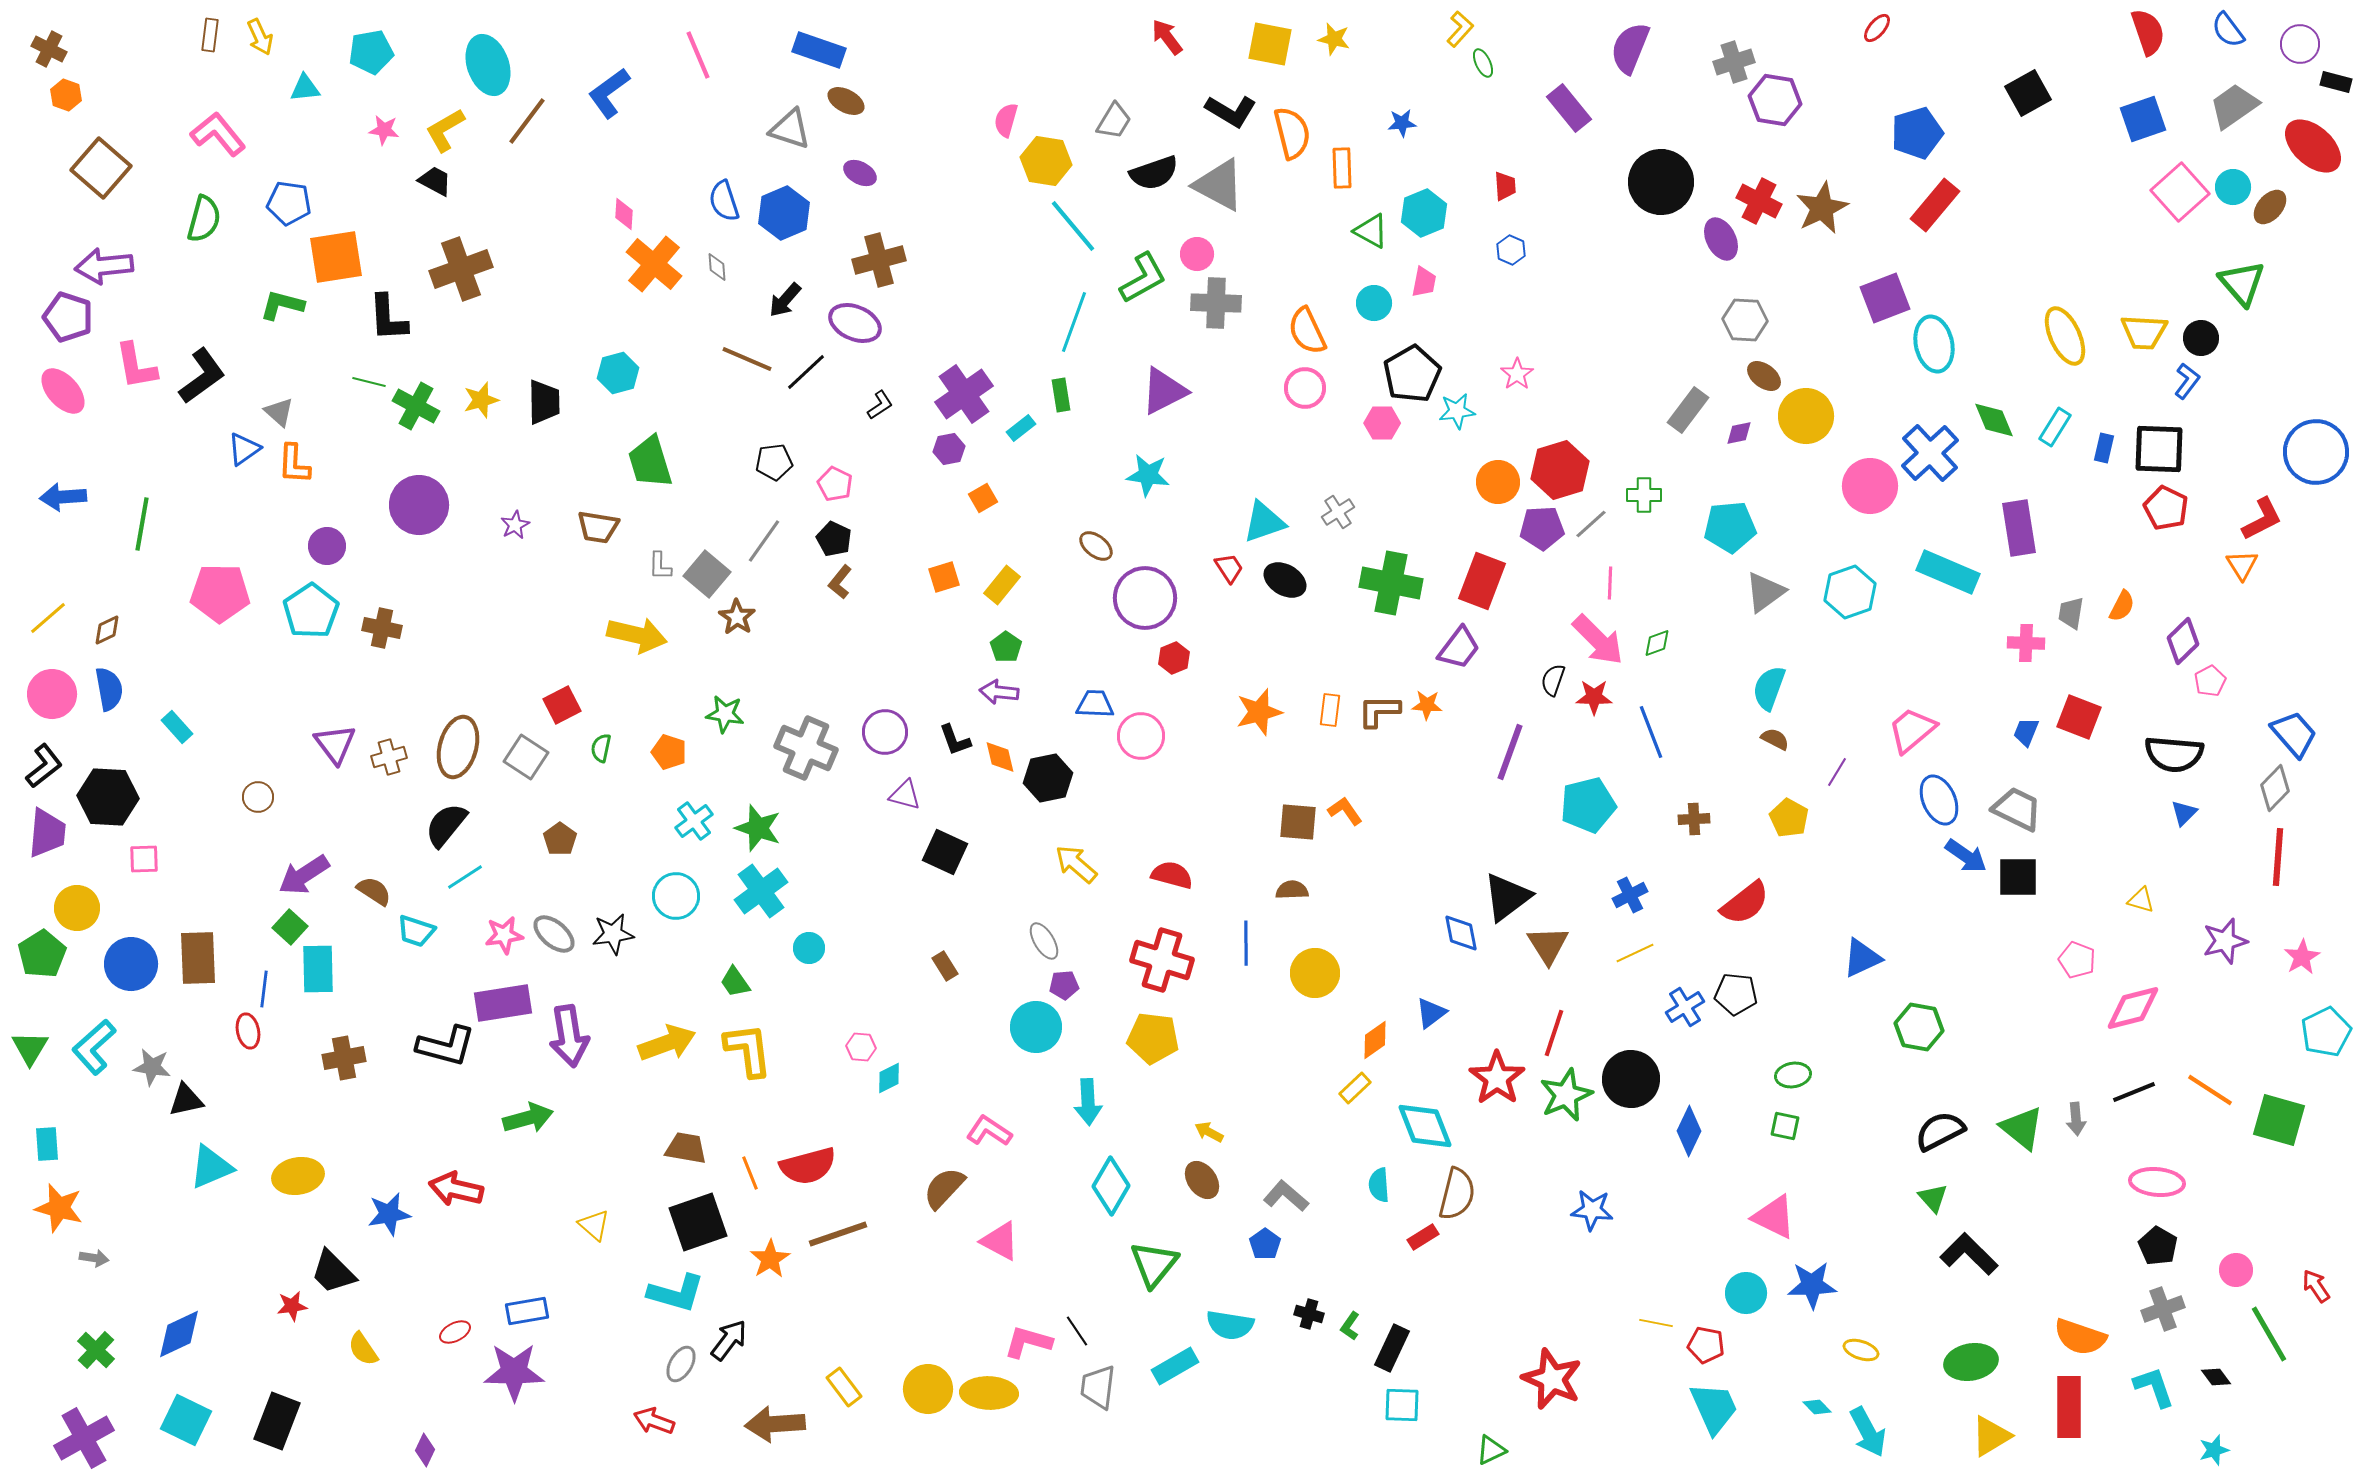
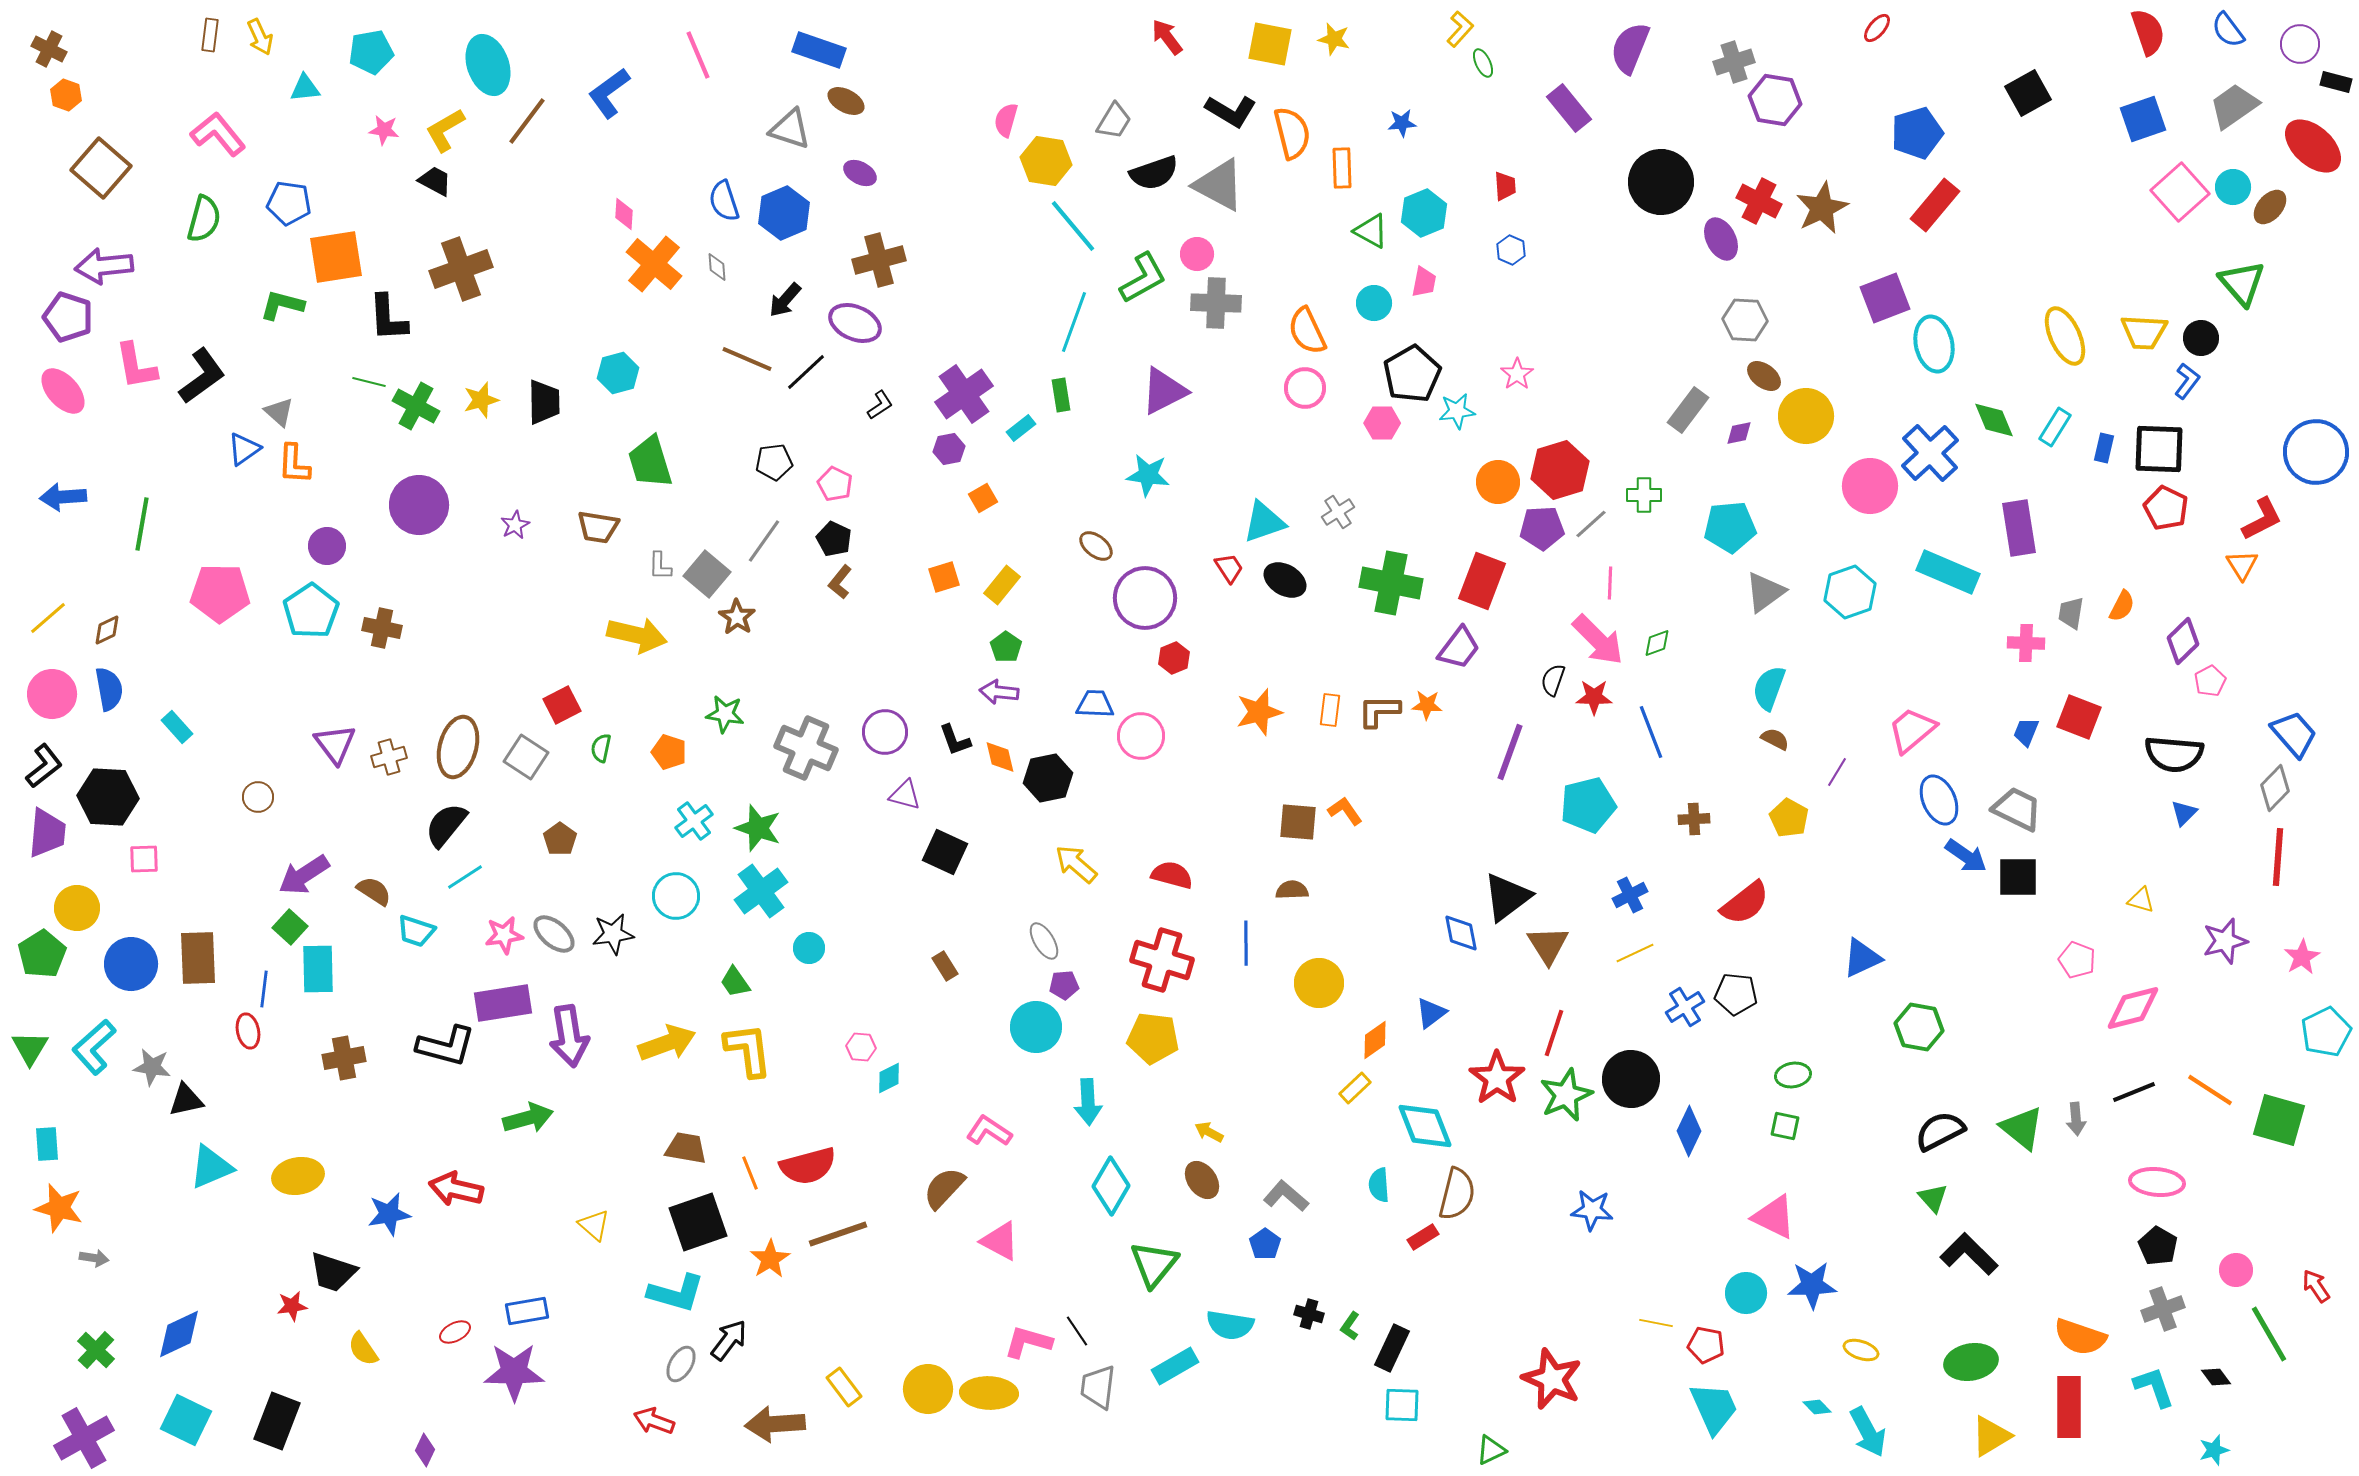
yellow circle at (1315, 973): moved 4 px right, 10 px down
black trapezoid at (333, 1272): rotated 27 degrees counterclockwise
